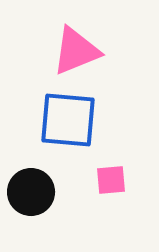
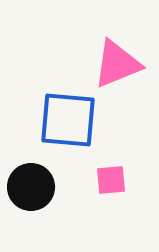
pink triangle: moved 41 px right, 13 px down
black circle: moved 5 px up
